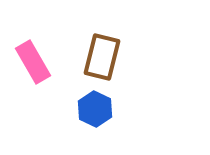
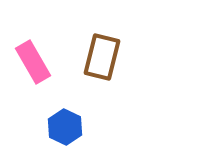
blue hexagon: moved 30 px left, 18 px down
